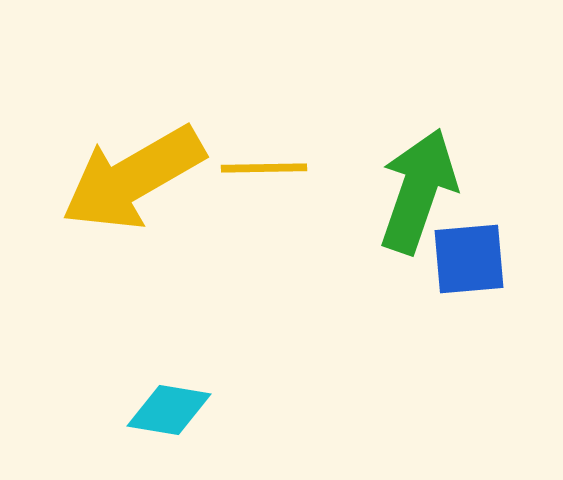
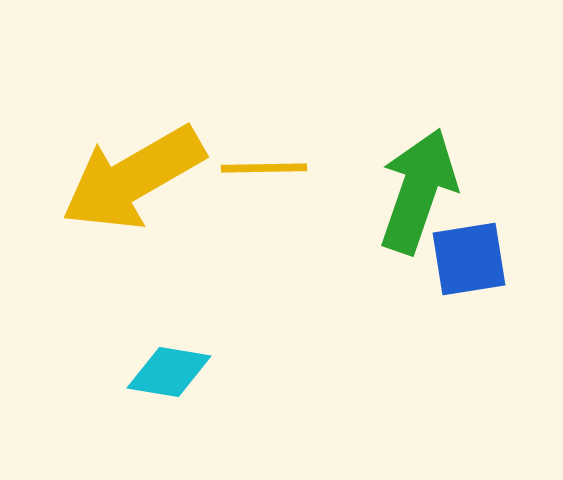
blue square: rotated 4 degrees counterclockwise
cyan diamond: moved 38 px up
